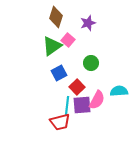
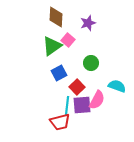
brown diamond: rotated 15 degrees counterclockwise
cyan semicircle: moved 2 px left, 5 px up; rotated 24 degrees clockwise
